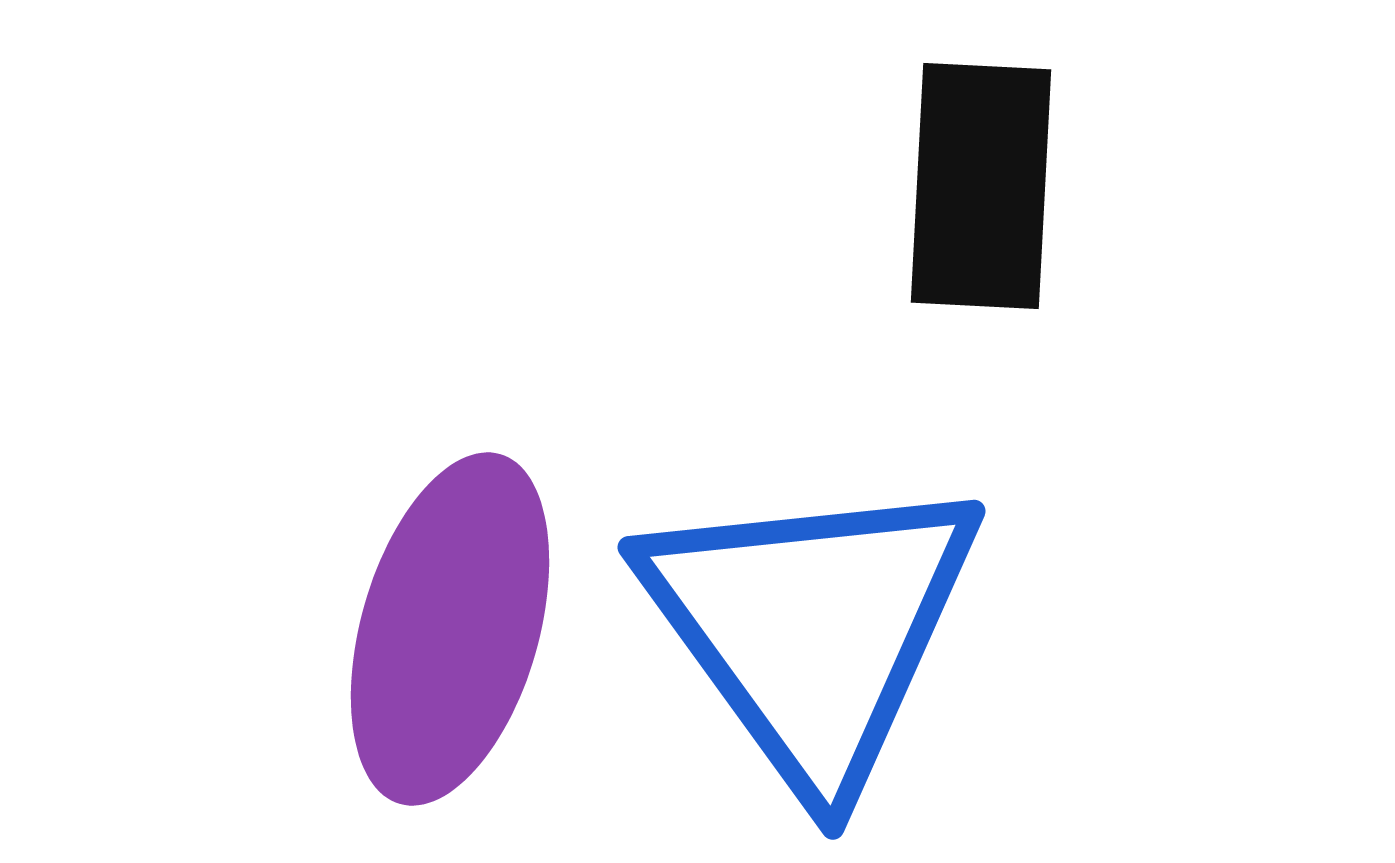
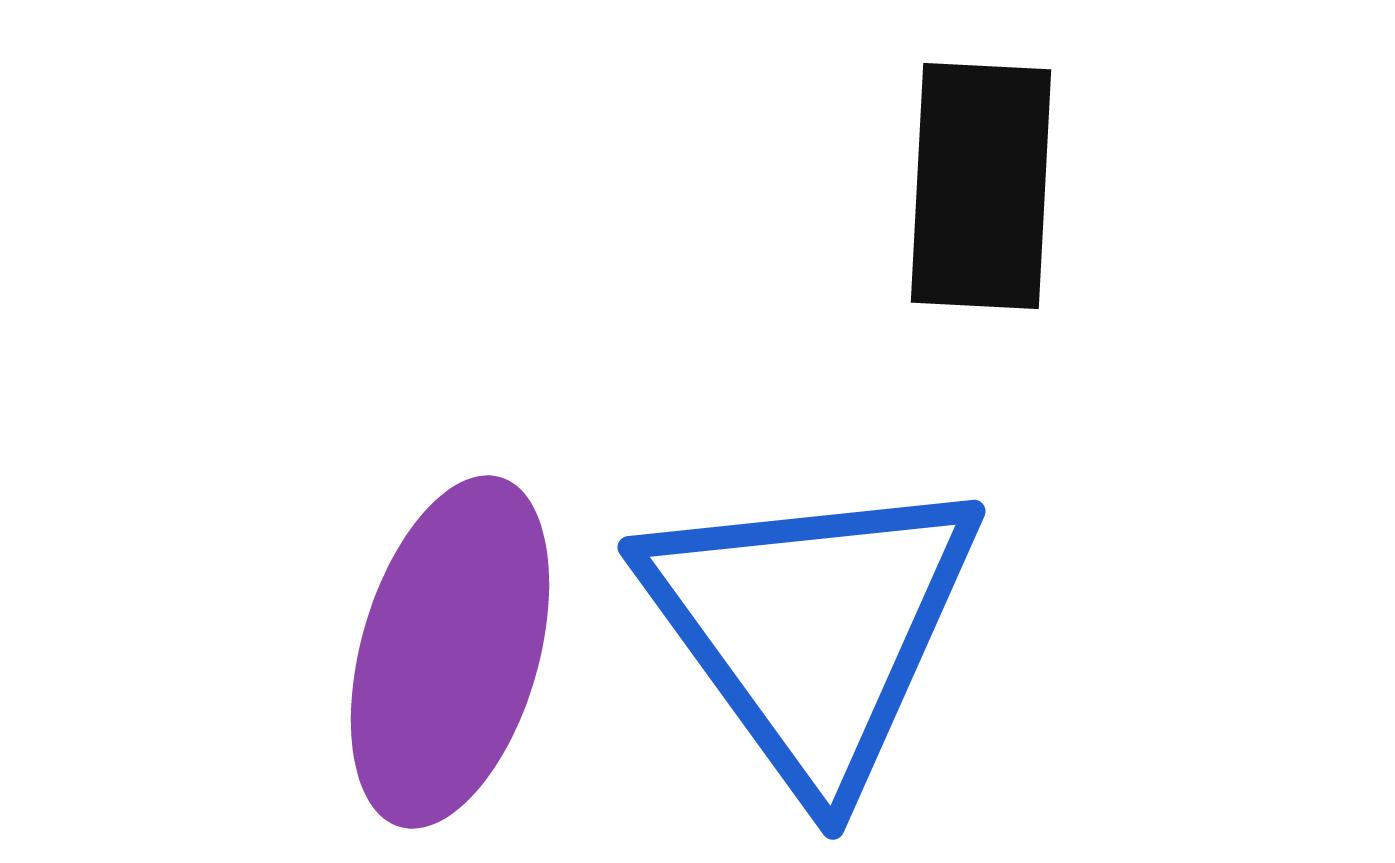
purple ellipse: moved 23 px down
